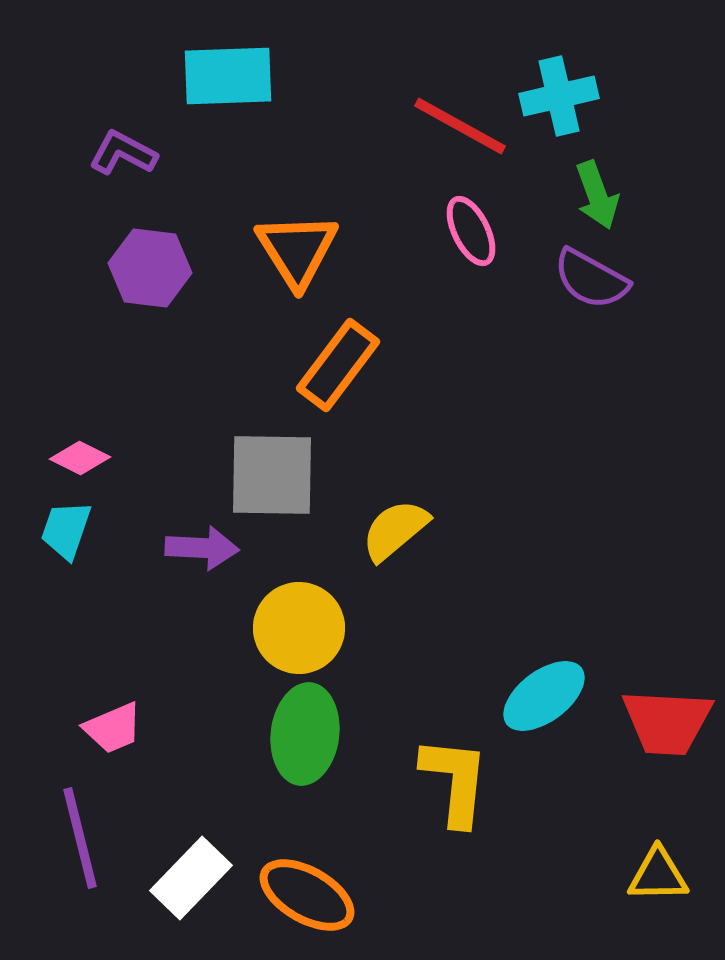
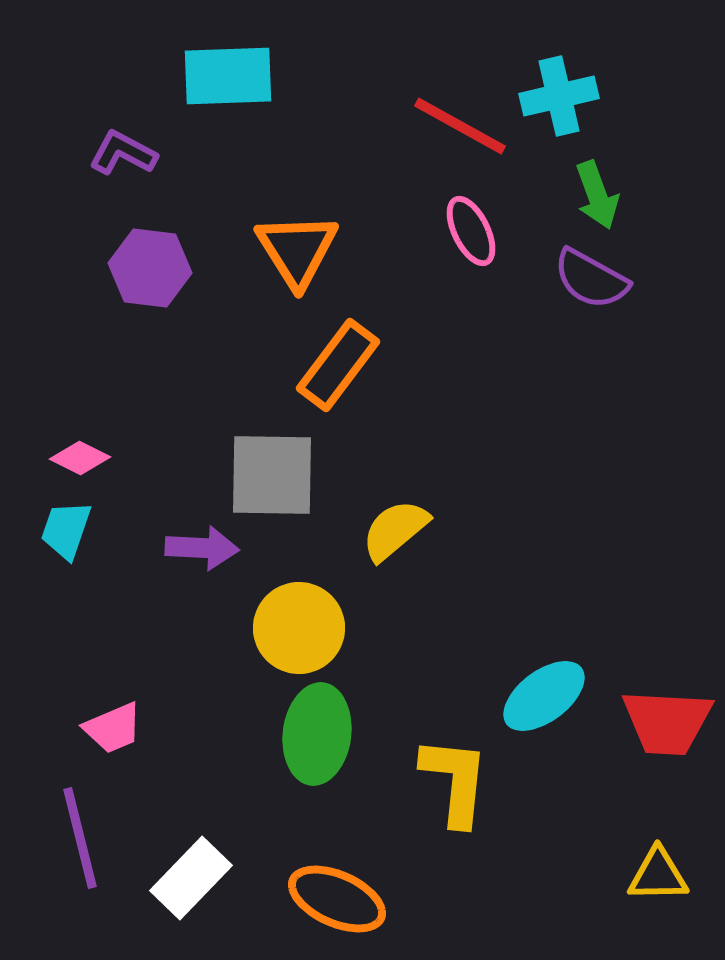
green ellipse: moved 12 px right
orange ellipse: moved 30 px right, 4 px down; rotated 6 degrees counterclockwise
